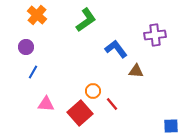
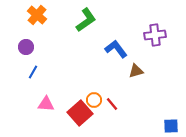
brown triangle: rotated 21 degrees counterclockwise
orange circle: moved 1 px right, 9 px down
